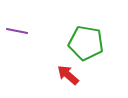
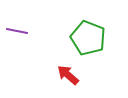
green pentagon: moved 2 px right, 5 px up; rotated 12 degrees clockwise
